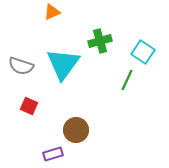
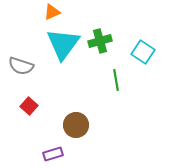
cyan triangle: moved 20 px up
green line: moved 11 px left; rotated 35 degrees counterclockwise
red square: rotated 18 degrees clockwise
brown circle: moved 5 px up
